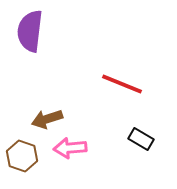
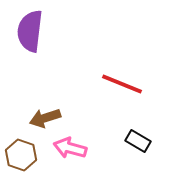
brown arrow: moved 2 px left, 1 px up
black rectangle: moved 3 px left, 2 px down
pink arrow: rotated 20 degrees clockwise
brown hexagon: moved 1 px left, 1 px up
